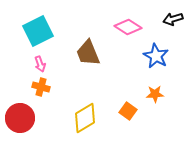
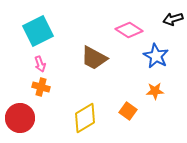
pink diamond: moved 1 px right, 3 px down
brown trapezoid: moved 6 px right, 5 px down; rotated 40 degrees counterclockwise
orange star: moved 3 px up
